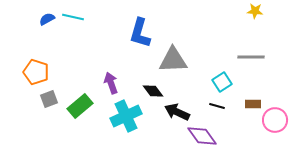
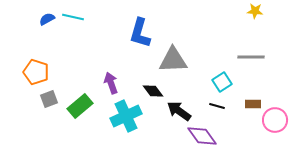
black arrow: moved 2 px right, 1 px up; rotated 10 degrees clockwise
